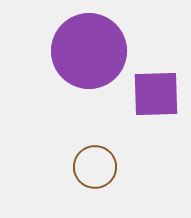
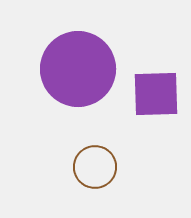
purple circle: moved 11 px left, 18 px down
